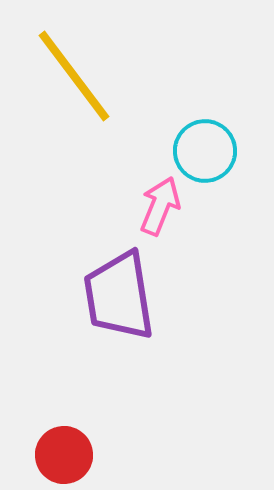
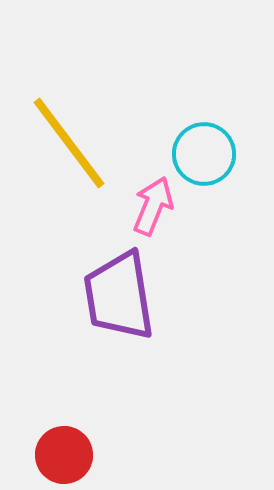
yellow line: moved 5 px left, 67 px down
cyan circle: moved 1 px left, 3 px down
pink arrow: moved 7 px left
